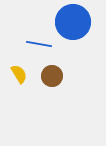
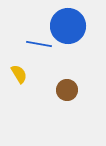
blue circle: moved 5 px left, 4 px down
brown circle: moved 15 px right, 14 px down
